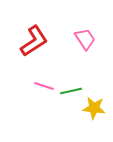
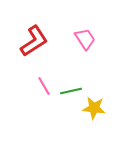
pink line: rotated 42 degrees clockwise
